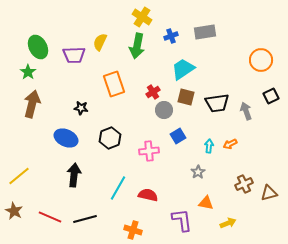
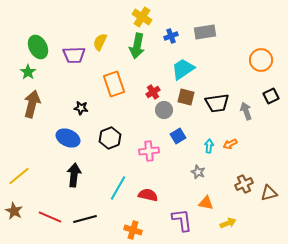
blue ellipse: moved 2 px right
gray star: rotated 16 degrees counterclockwise
